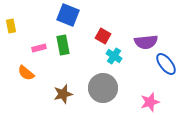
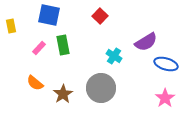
blue square: moved 19 px left; rotated 10 degrees counterclockwise
red square: moved 3 px left, 20 px up; rotated 14 degrees clockwise
purple semicircle: rotated 25 degrees counterclockwise
pink rectangle: rotated 32 degrees counterclockwise
blue ellipse: rotated 35 degrees counterclockwise
orange semicircle: moved 9 px right, 10 px down
gray circle: moved 2 px left
brown star: rotated 18 degrees counterclockwise
pink star: moved 15 px right, 4 px up; rotated 18 degrees counterclockwise
